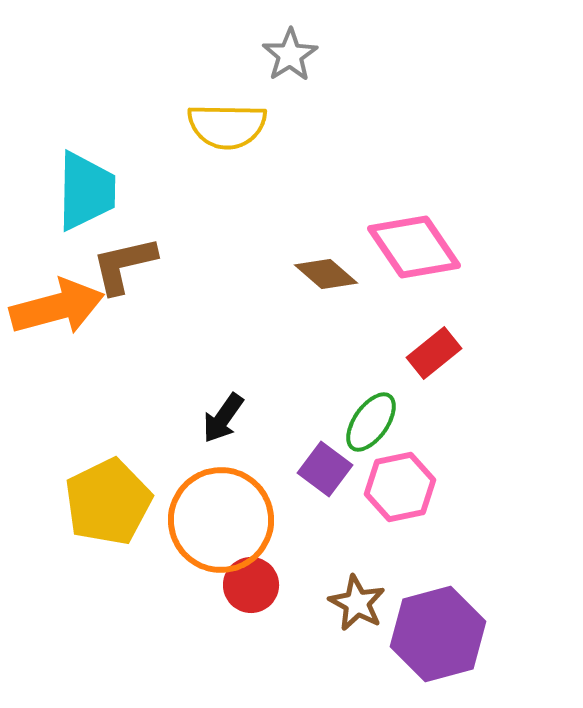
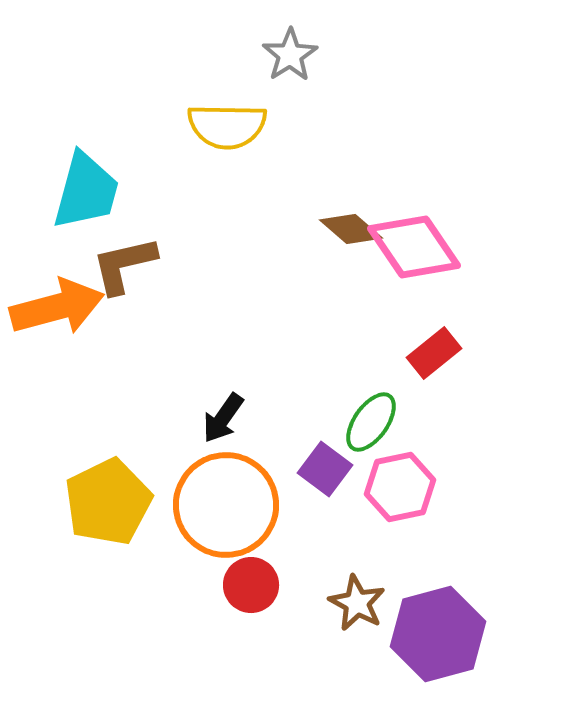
cyan trapezoid: rotated 14 degrees clockwise
brown diamond: moved 25 px right, 45 px up
orange circle: moved 5 px right, 15 px up
